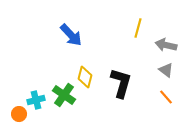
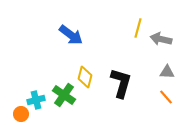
blue arrow: rotated 10 degrees counterclockwise
gray arrow: moved 5 px left, 6 px up
gray triangle: moved 1 px right, 2 px down; rotated 35 degrees counterclockwise
orange circle: moved 2 px right
